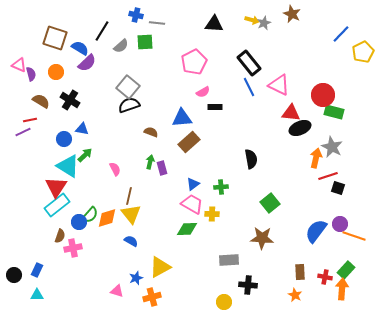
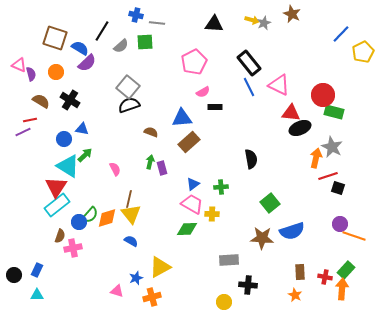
brown line at (129, 196): moved 3 px down
blue semicircle at (316, 231): moved 24 px left; rotated 145 degrees counterclockwise
